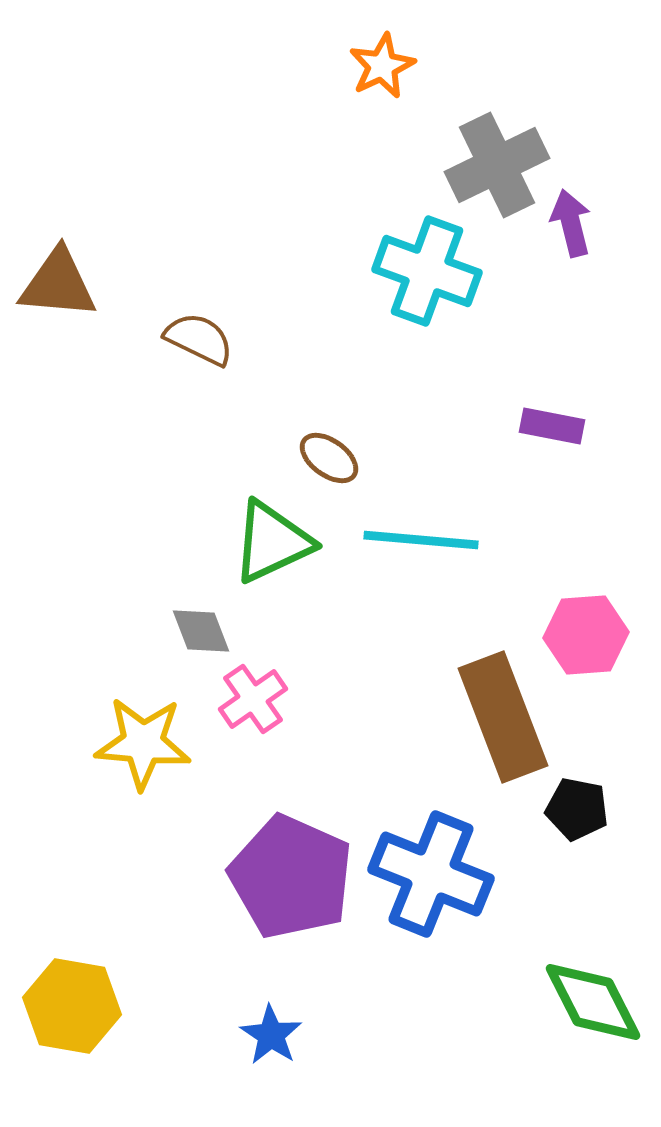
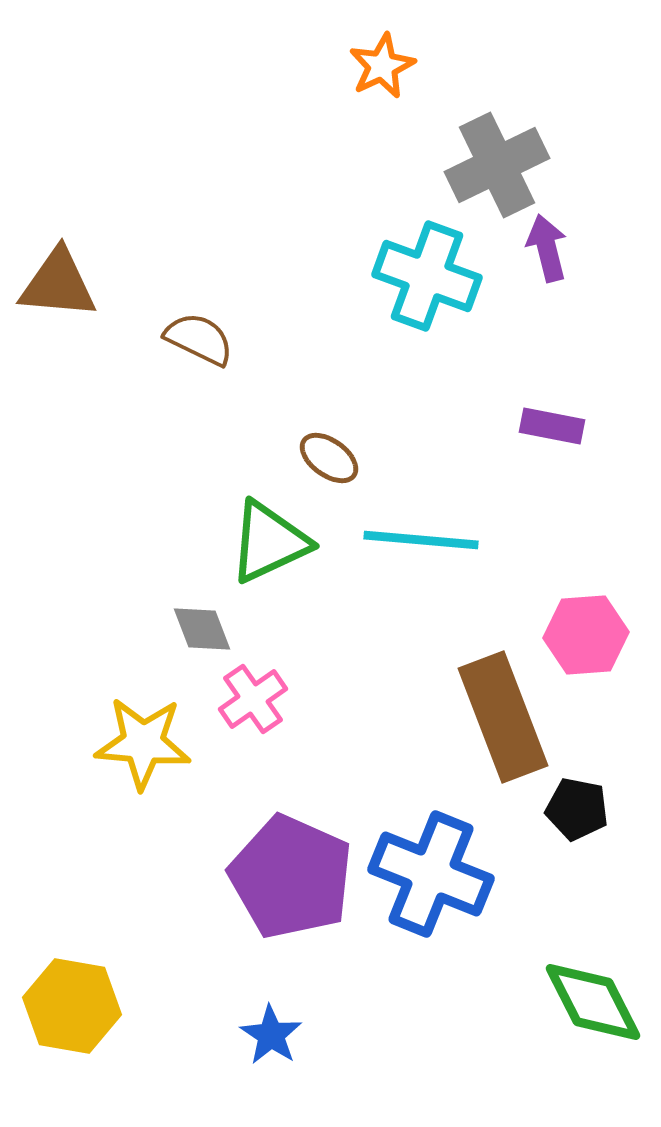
purple arrow: moved 24 px left, 25 px down
cyan cross: moved 5 px down
green triangle: moved 3 px left
gray diamond: moved 1 px right, 2 px up
